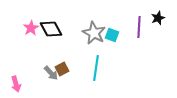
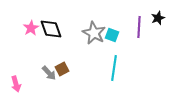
black diamond: rotated 10 degrees clockwise
cyan line: moved 18 px right
gray arrow: moved 2 px left
